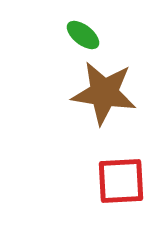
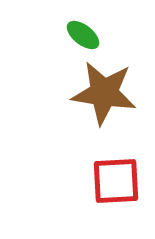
red square: moved 5 px left
